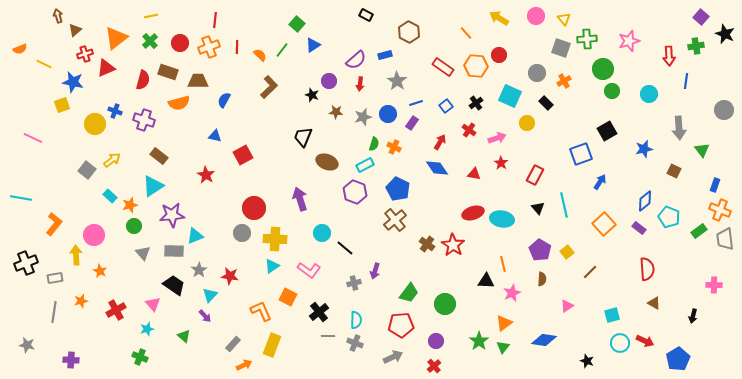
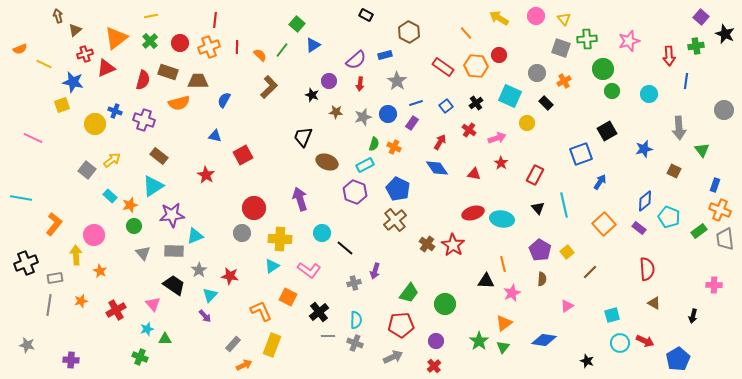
yellow cross at (275, 239): moved 5 px right
gray line at (54, 312): moved 5 px left, 7 px up
green triangle at (184, 336): moved 19 px left, 3 px down; rotated 40 degrees counterclockwise
